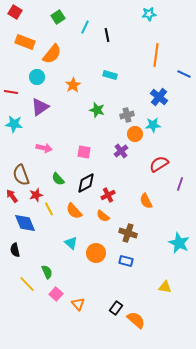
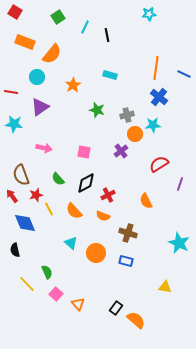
orange line at (156, 55): moved 13 px down
orange semicircle at (103, 216): rotated 16 degrees counterclockwise
